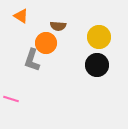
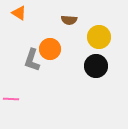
orange triangle: moved 2 px left, 3 px up
brown semicircle: moved 11 px right, 6 px up
orange circle: moved 4 px right, 6 px down
black circle: moved 1 px left, 1 px down
pink line: rotated 14 degrees counterclockwise
